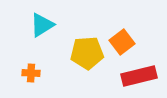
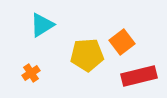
yellow pentagon: moved 2 px down
orange cross: rotated 36 degrees counterclockwise
